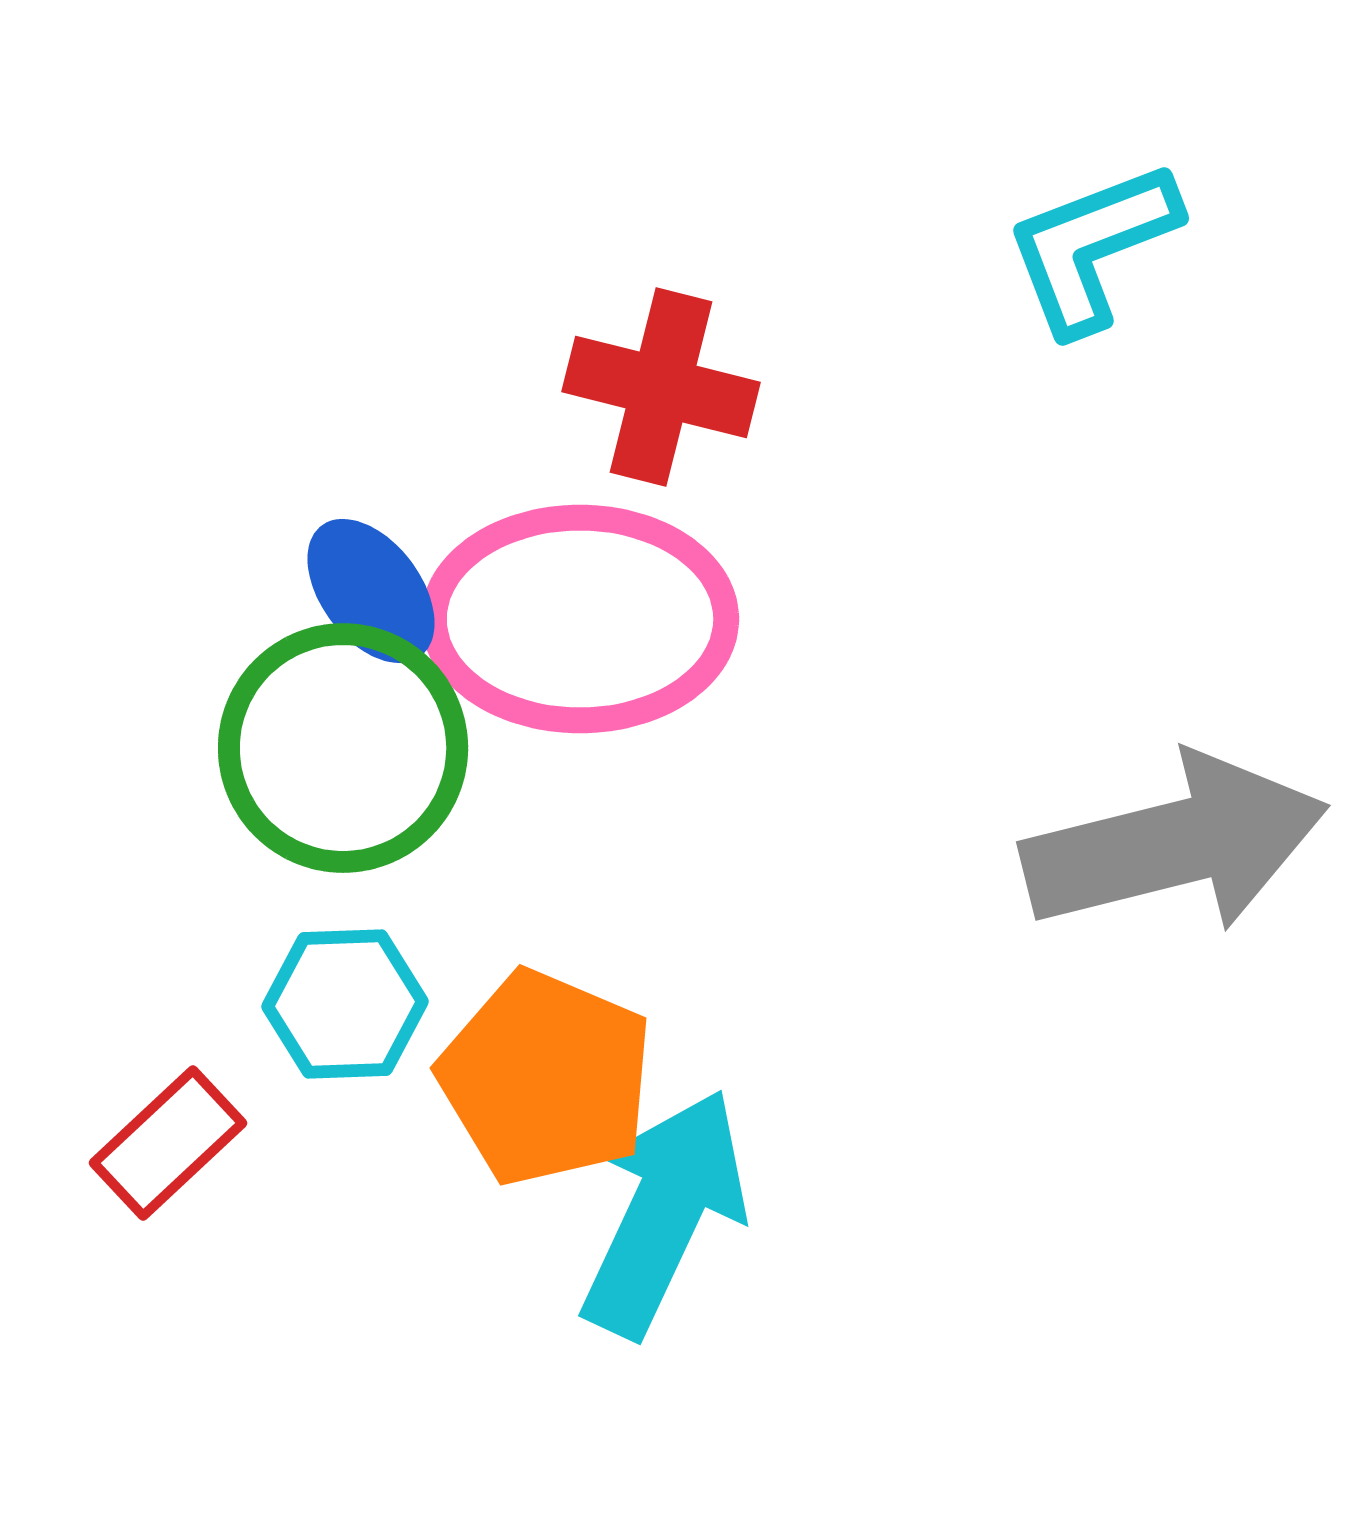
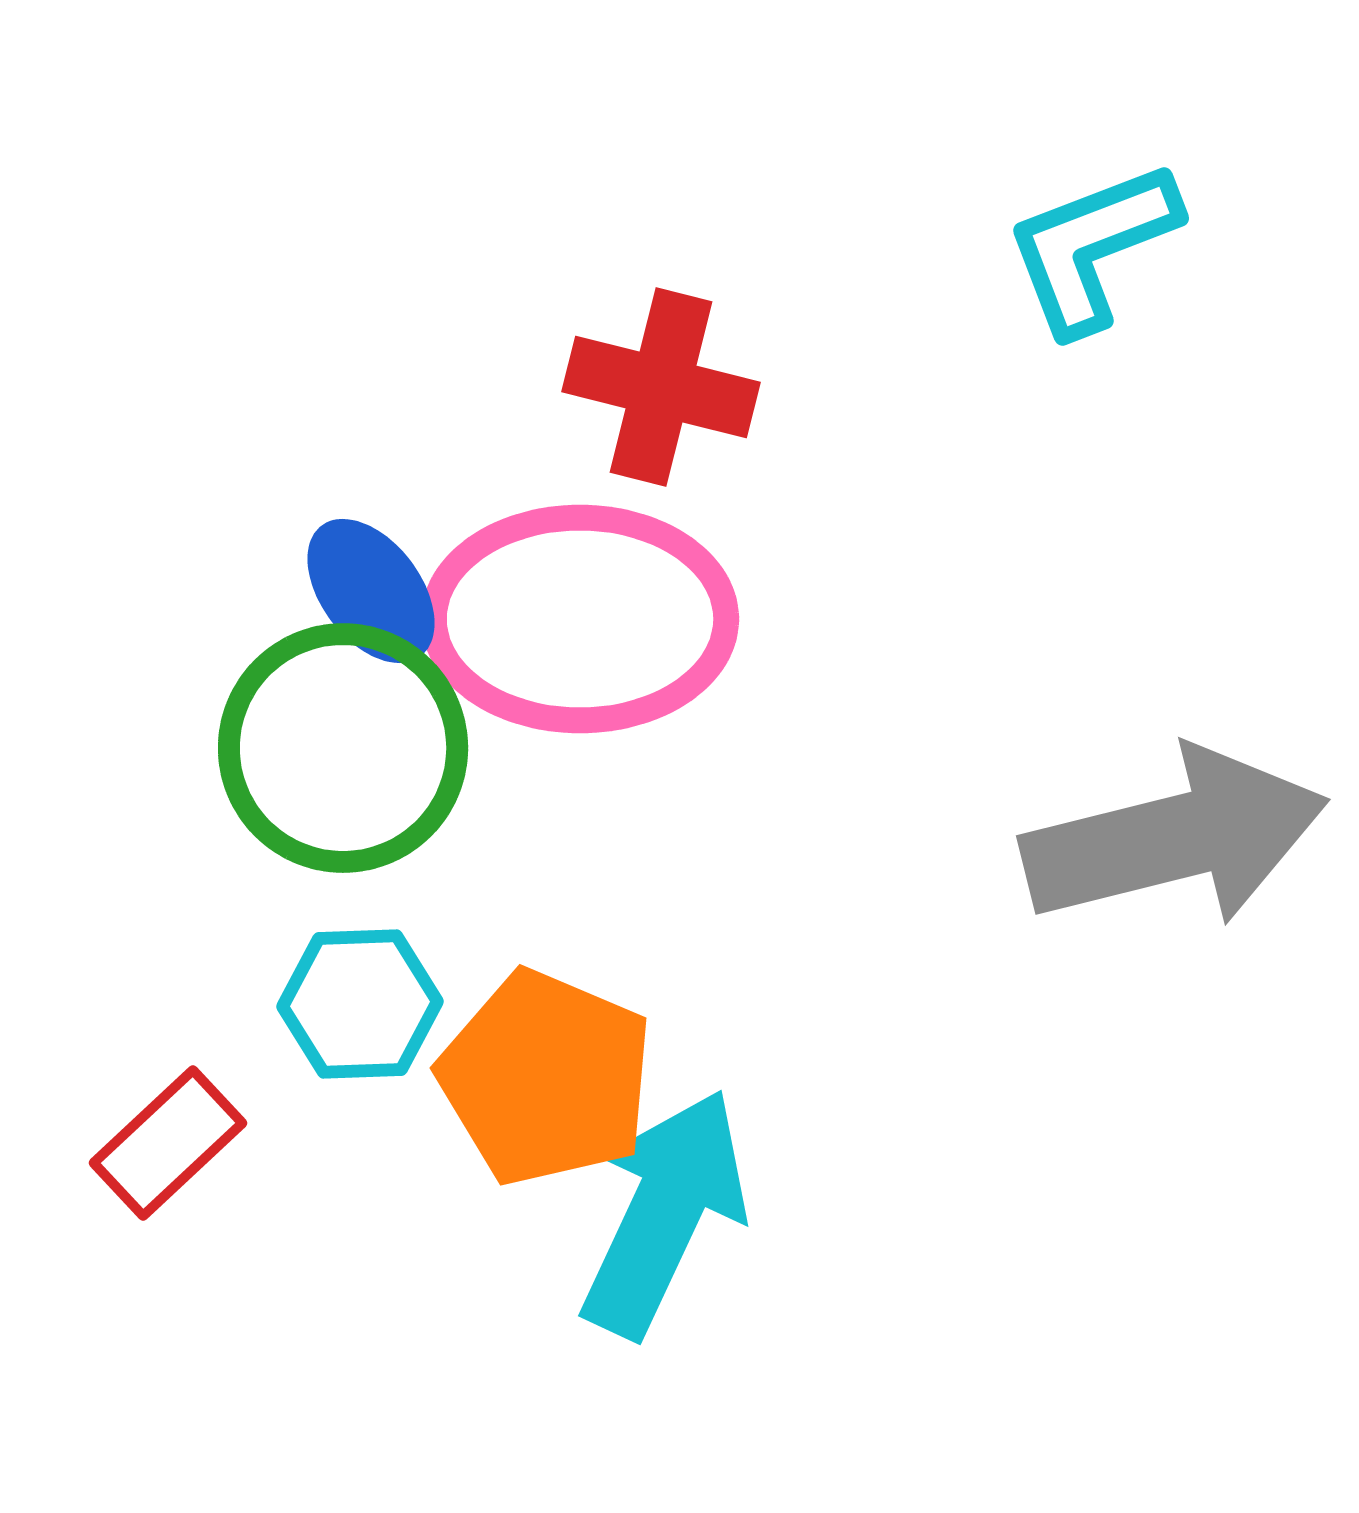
gray arrow: moved 6 px up
cyan hexagon: moved 15 px right
